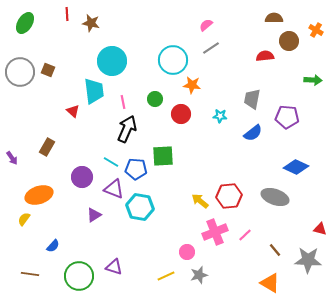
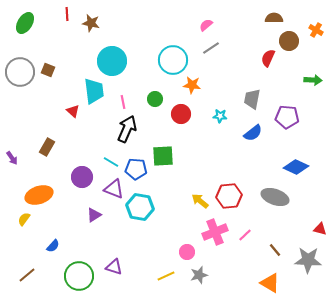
red semicircle at (265, 56): moved 3 px right, 2 px down; rotated 60 degrees counterclockwise
brown line at (30, 274): moved 3 px left, 1 px down; rotated 48 degrees counterclockwise
